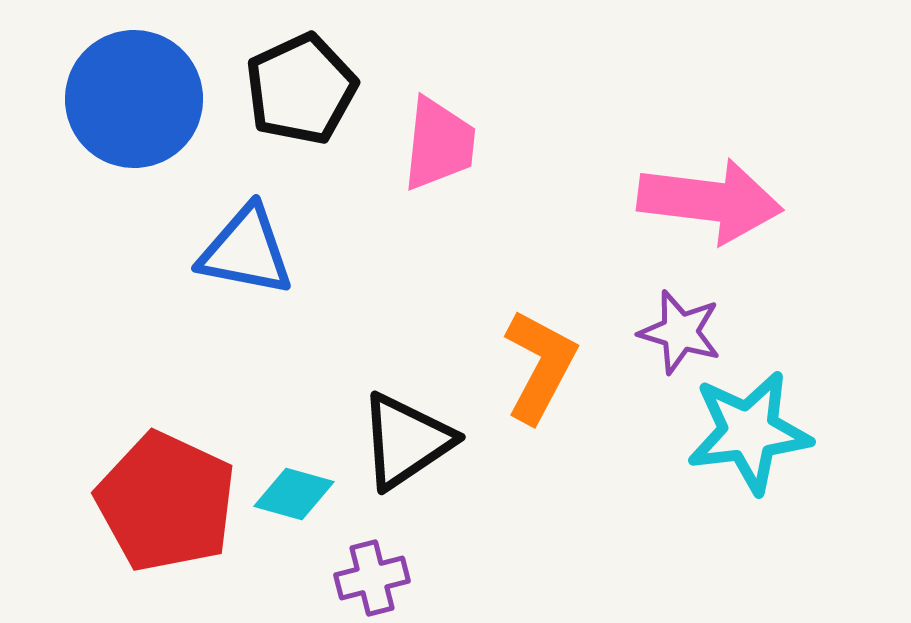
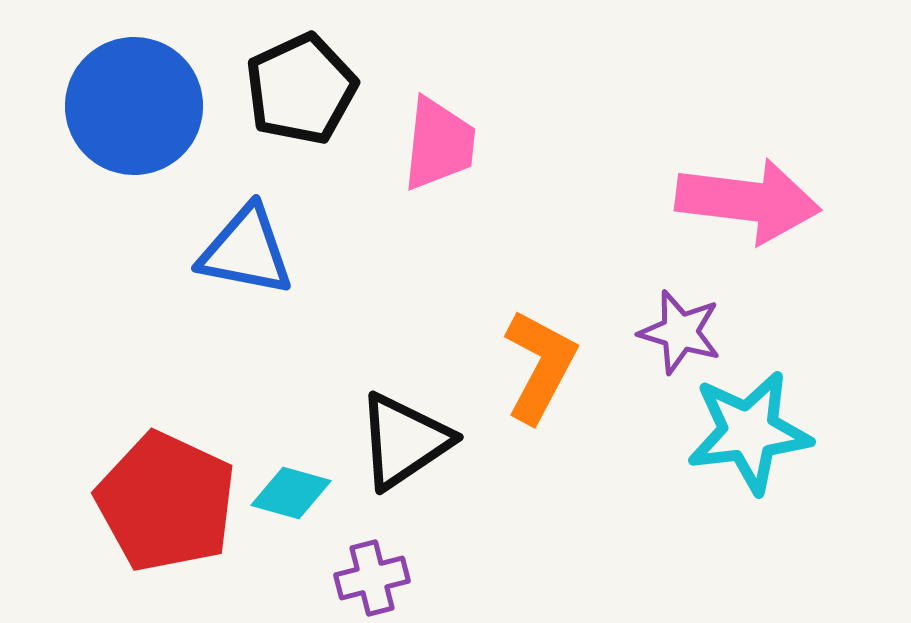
blue circle: moved 7 px down
pink arrow: moved 38 px right
black triangle: moved 2 px left
cyan diamond: moved 3 px left, 1 px up
